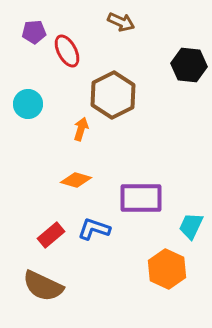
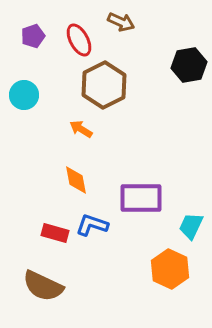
purple pentagon: moved 1 px left, 4 px down; rotated 15 degrees counterclockwise
red ellipse: moved 12 px right, 11 px up
black hexagon: rotated 16 degrees counterclockwise
brown hexagon: moved 9 px left, 10 px up
cyan circle: moved 4 px left, 9 px up
orange arrow: rotated 75 degrees counterclockwise
orange diamond: rotated 64 degrees clockwise
blue L-shape: moved 2 px left, 4 px up
red rectangle: moved 4 px right, 2 px up; rotated 56 degrees clockwise
orange hexagon: moved 3 px right
